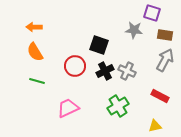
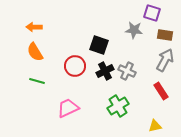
red rectangle: moved 1 px right, 5 px up; rotated 30 degrees clockwise
